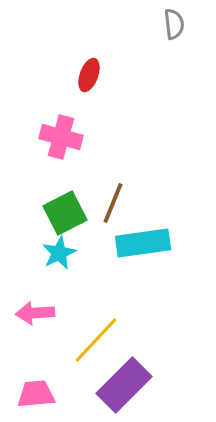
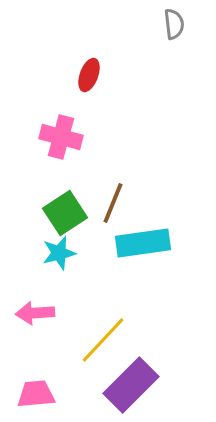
green square: rotated 6 degrees counterclockwise
cyan star: rotated 12 degrees clockwise
yellow line: moved 7 px right
purple rectangle: moved 7 px right
